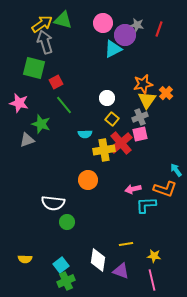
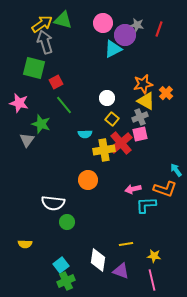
yellow triangle: moved 1 px left, 1 px down; rotated 36 degrees counterclockwise
gray triangle: rotated 35 degrees counterclockwise
yellow semicircle: moved 15 px up
